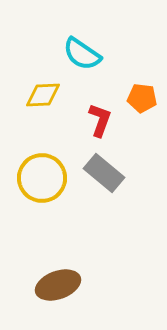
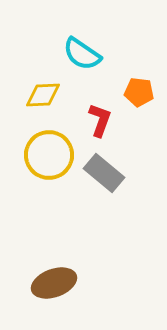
orange pentagon: moved 3 px left, 6 px up
yellow circle: moved 7 px right, 23 px up
brown ellipse: moved 4 px left, 2 px up
